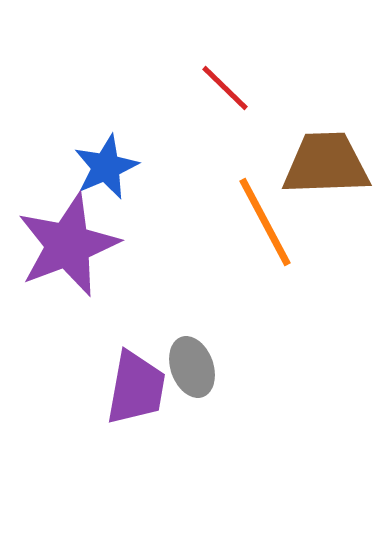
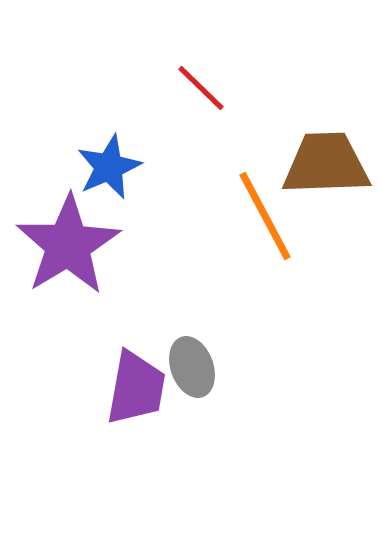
red line: moved 24 px left
blue star: moved 3 px right
orange line: moved 6 px up
purple star: rotated 10 degrees counterclockwise
